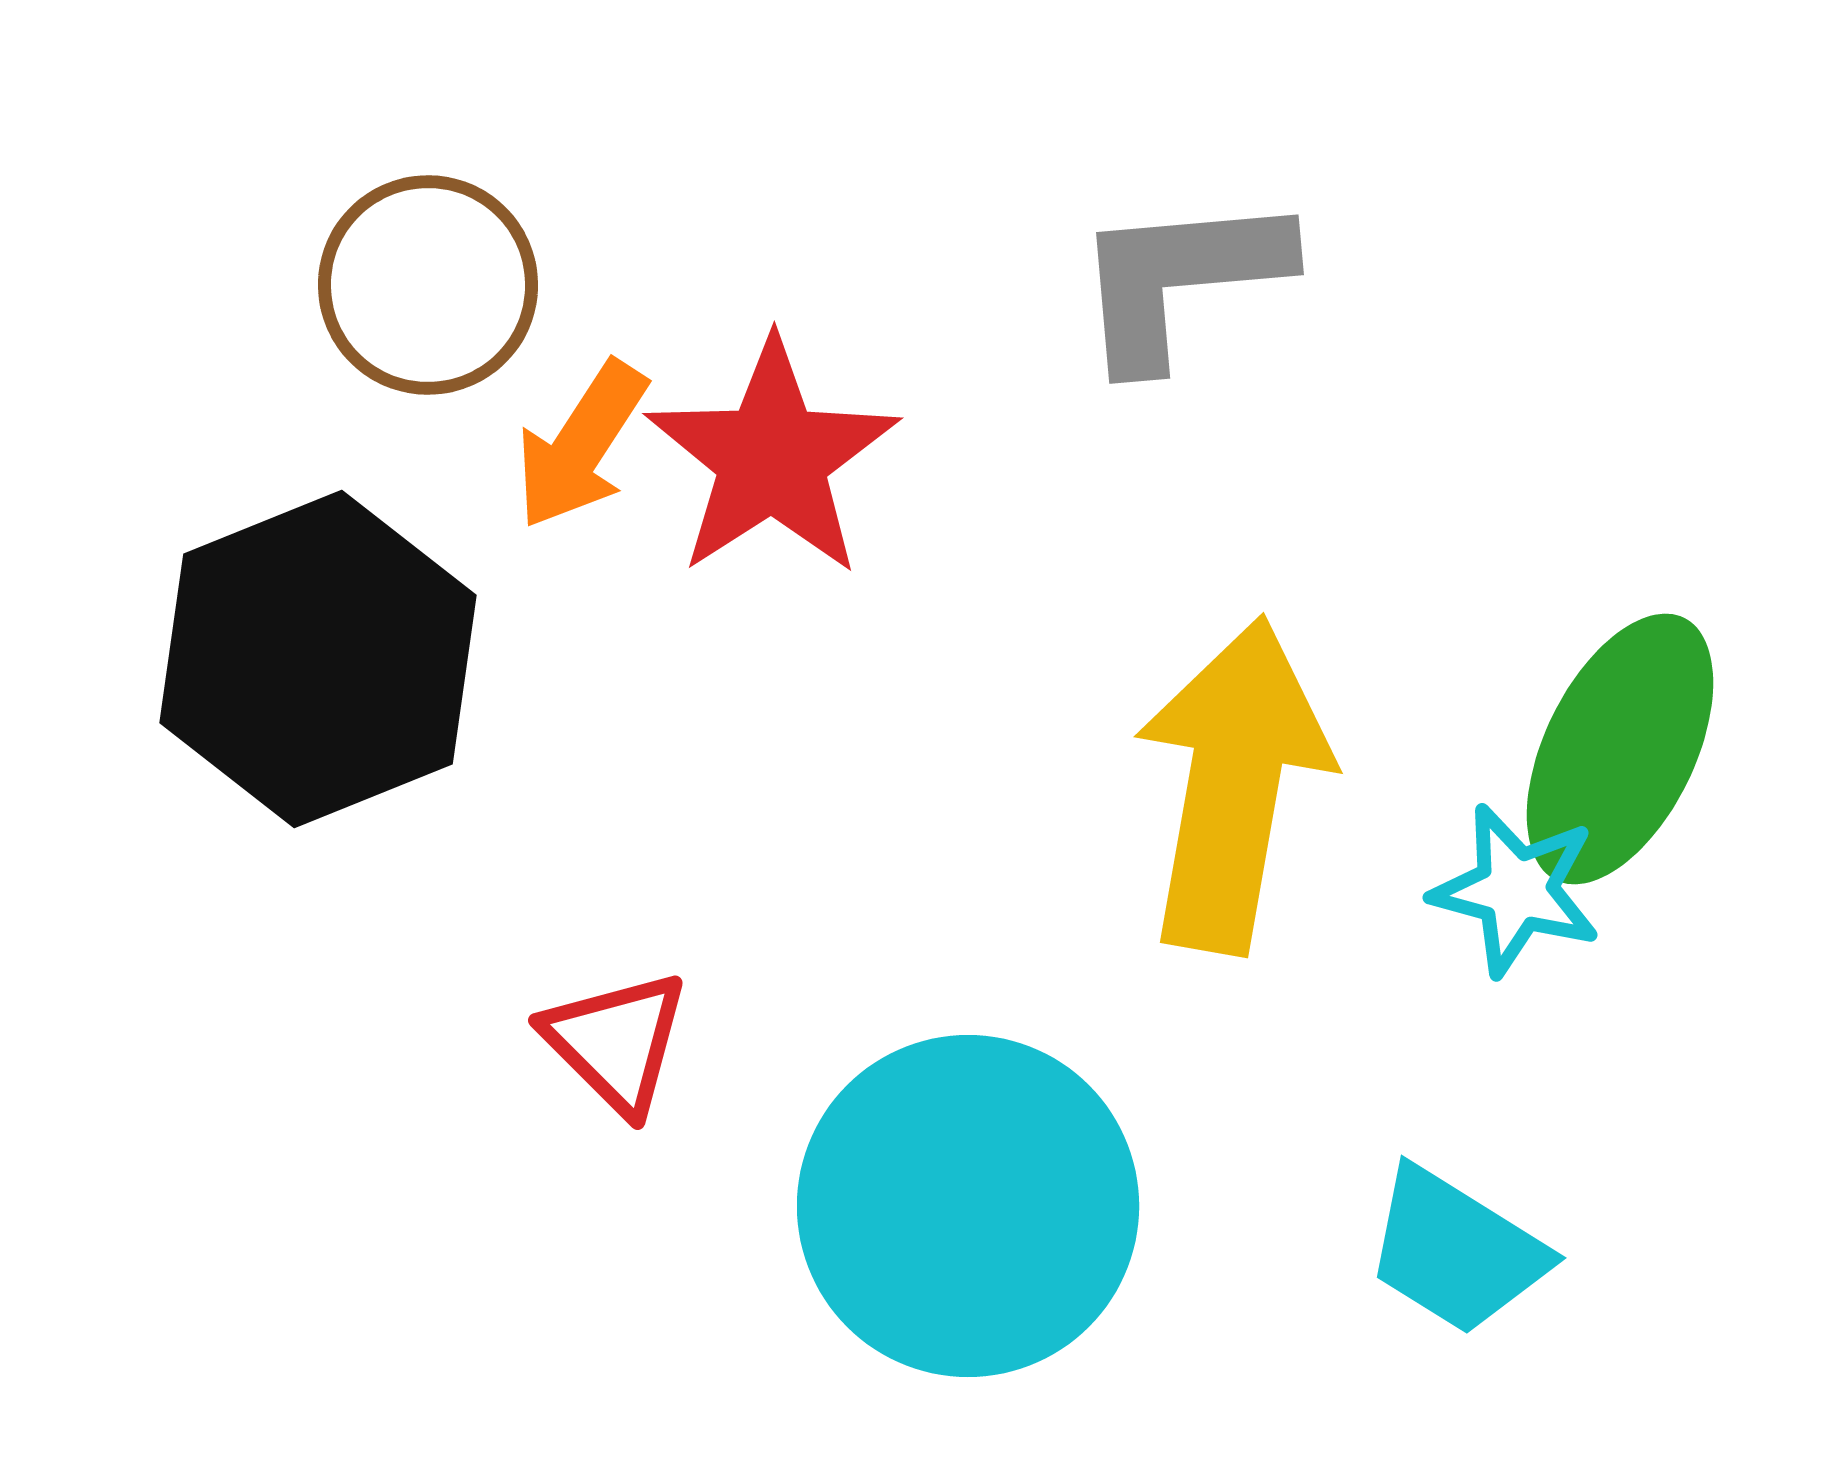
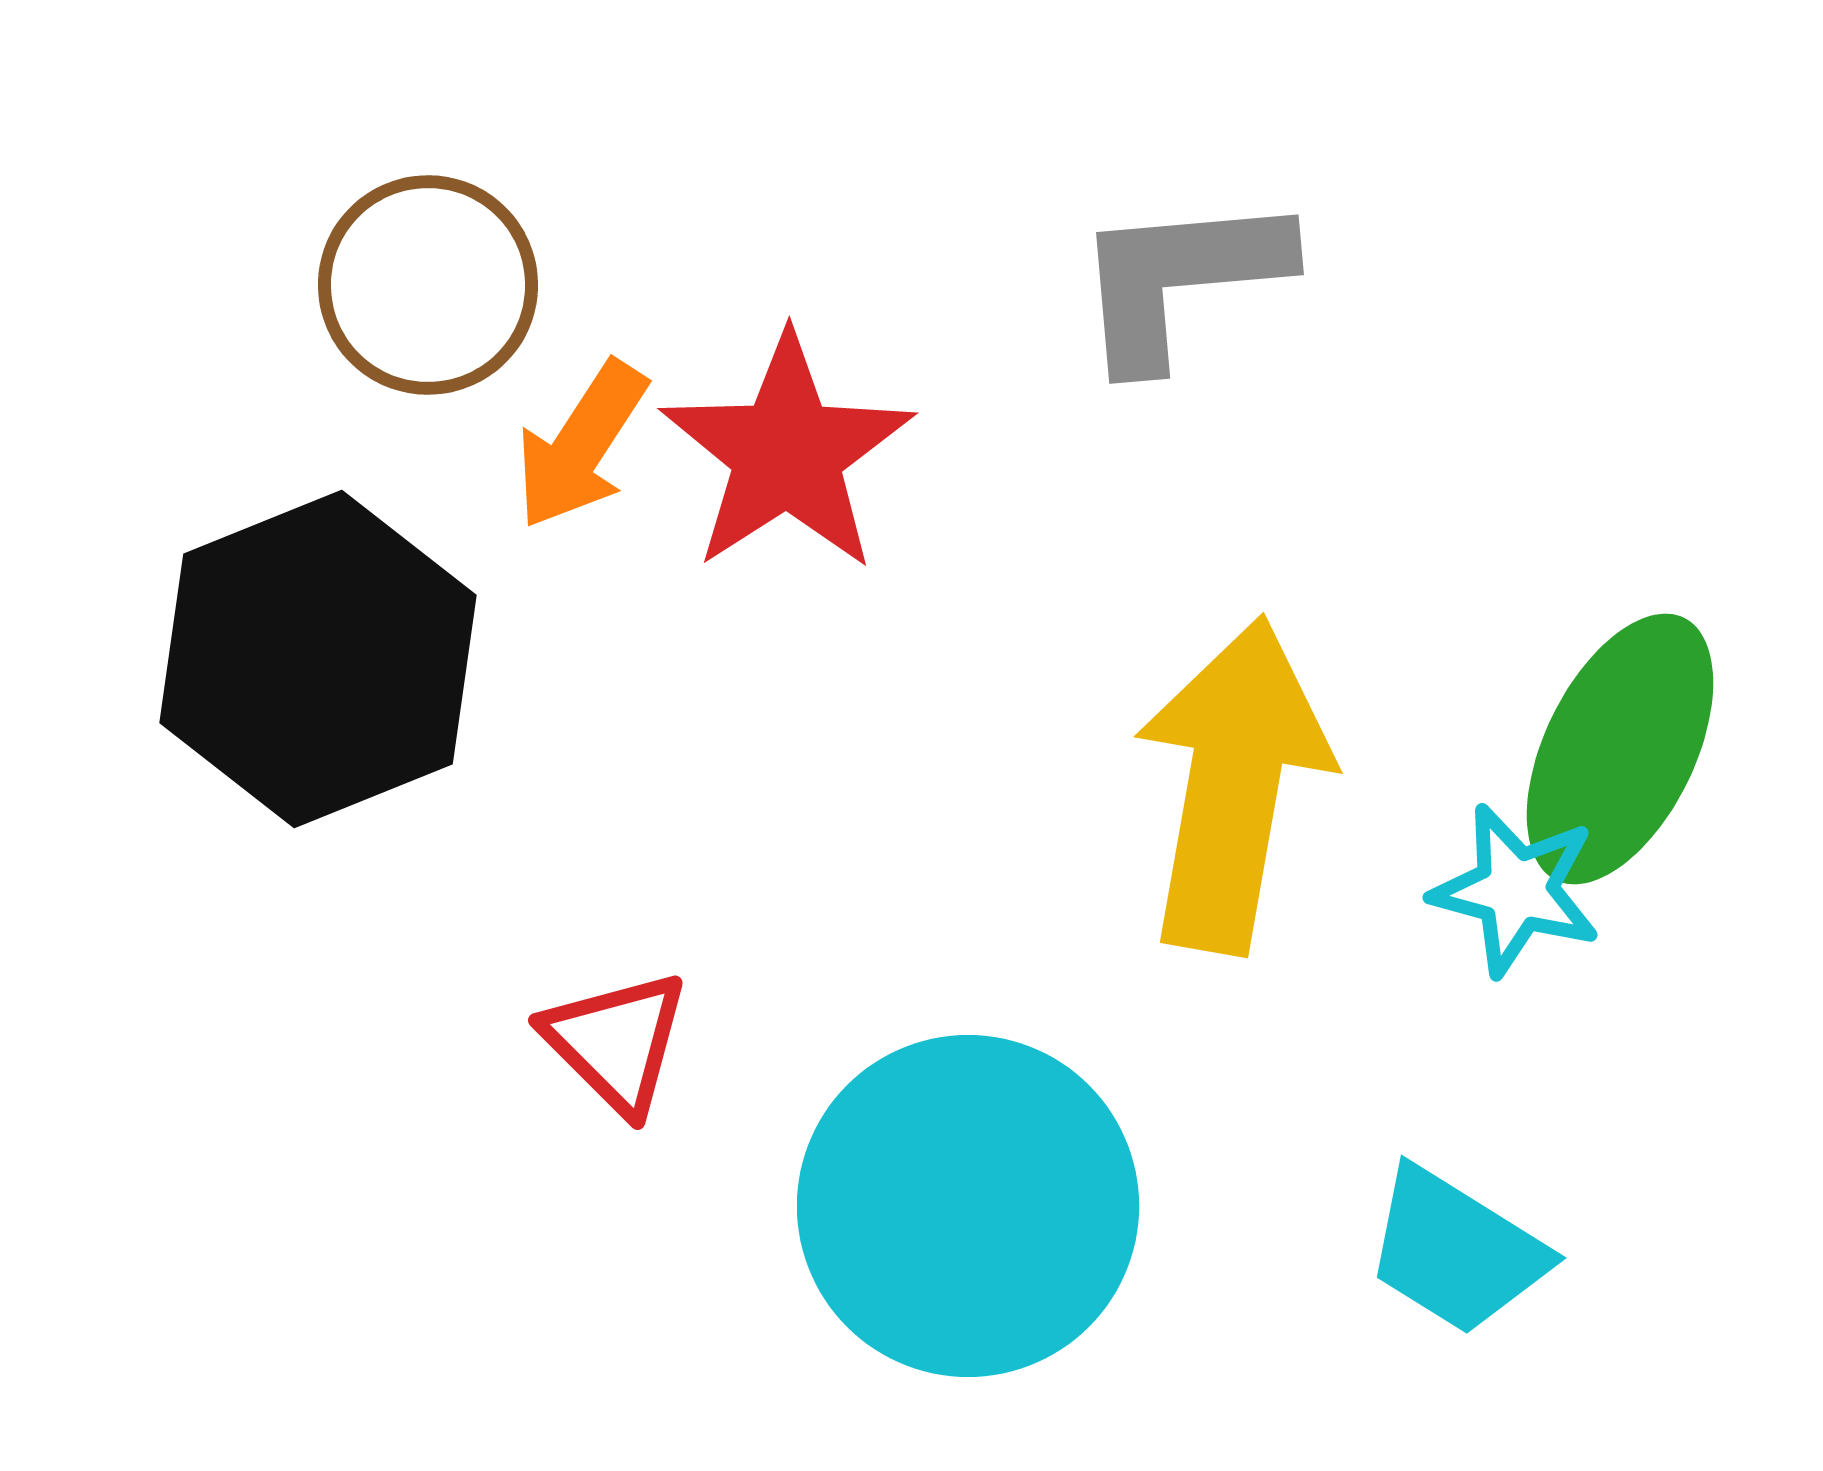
red star: moved 15 px right, 5 px up
